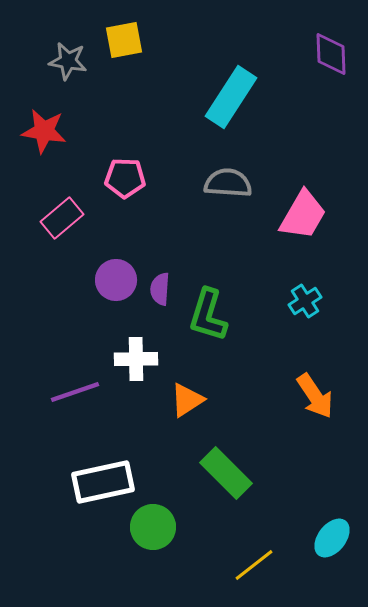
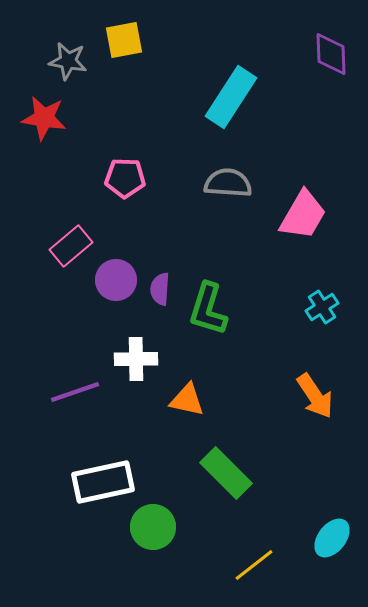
red star: moved 13 px up
pink rectangle: moved 9 px right, 28 px down
cyan cross: moved 17 px right, 6 px down
green L-shape: moved 6 px up
orange triangle: rotated 45 degrees clockwise
